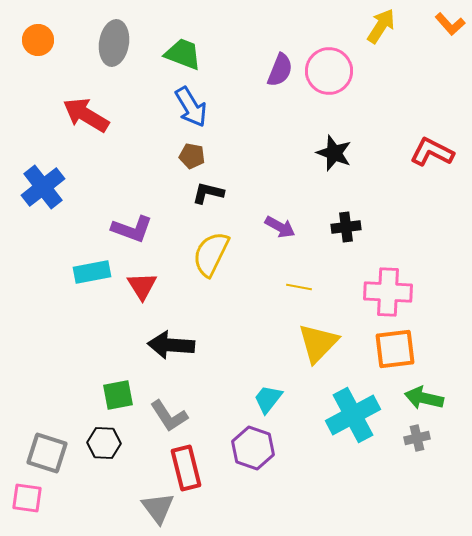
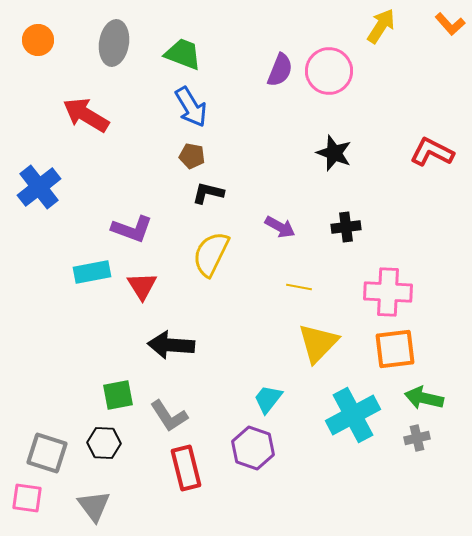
blue cross: moved 4 px left
gray triangle: moved 64 px left, 2 px up
